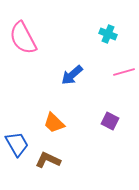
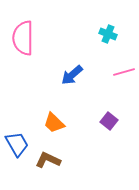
pink semicircle: rotated 28 degrees clockwise
purple square: moved 1 px left; rotated 12 degrees clockwise
